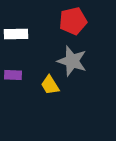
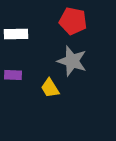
red pentagon: rotated 24 degrees clockwise
yellow trapezoid: moved 3 px down
